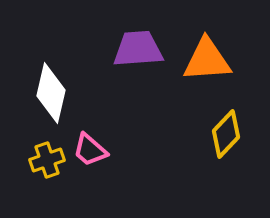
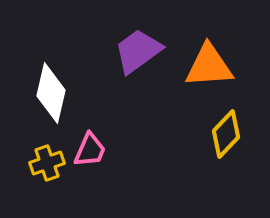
purple trapezoid: moved 2 px down; rotated 32 degrees counterclockwise
orange triangle: moved 2 px right, 6 px down
pink trapezoid: rotated 108 degrees counterclockwise
yellow cross: moved 3 px down
